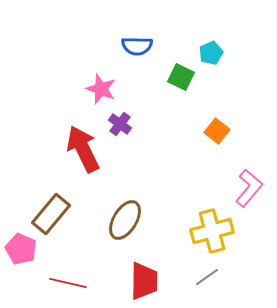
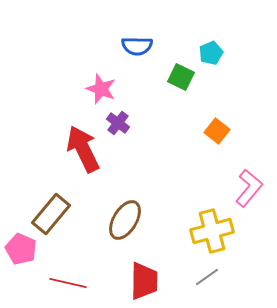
purple cross: moved 2 px left, 1 px up
